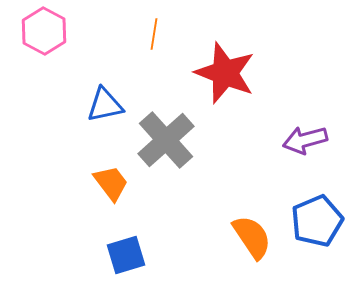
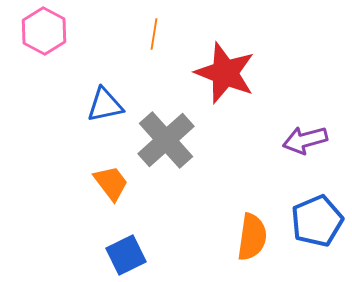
orange semicircle: rotated 42 degrees clockwise
blue square: rotated 9 degrees counterclockwise
